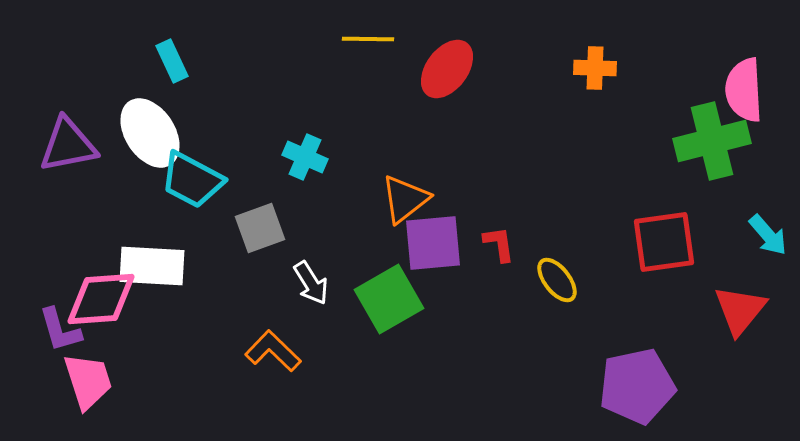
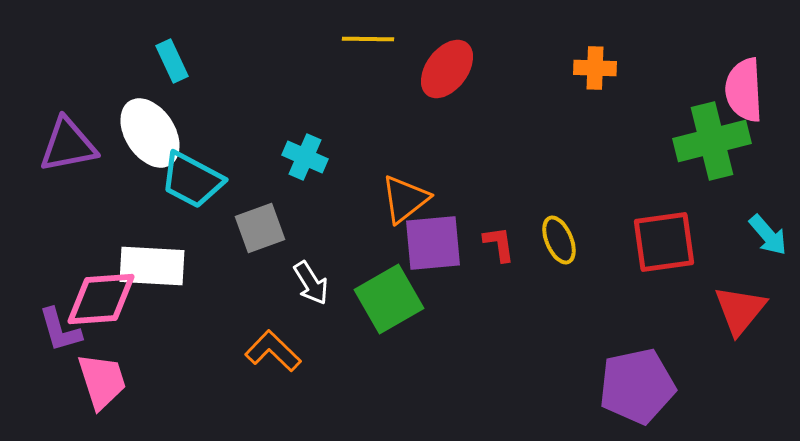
yellow ellipse: moved 2 px right, 40 px up; rotated 15 degrees clockwise
pink trapezoid: moved 14 px right
